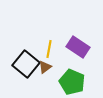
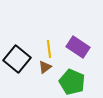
yellow line: rotated 18 degrees counterclockwise
black square: moved 9 px left, 5 px up
